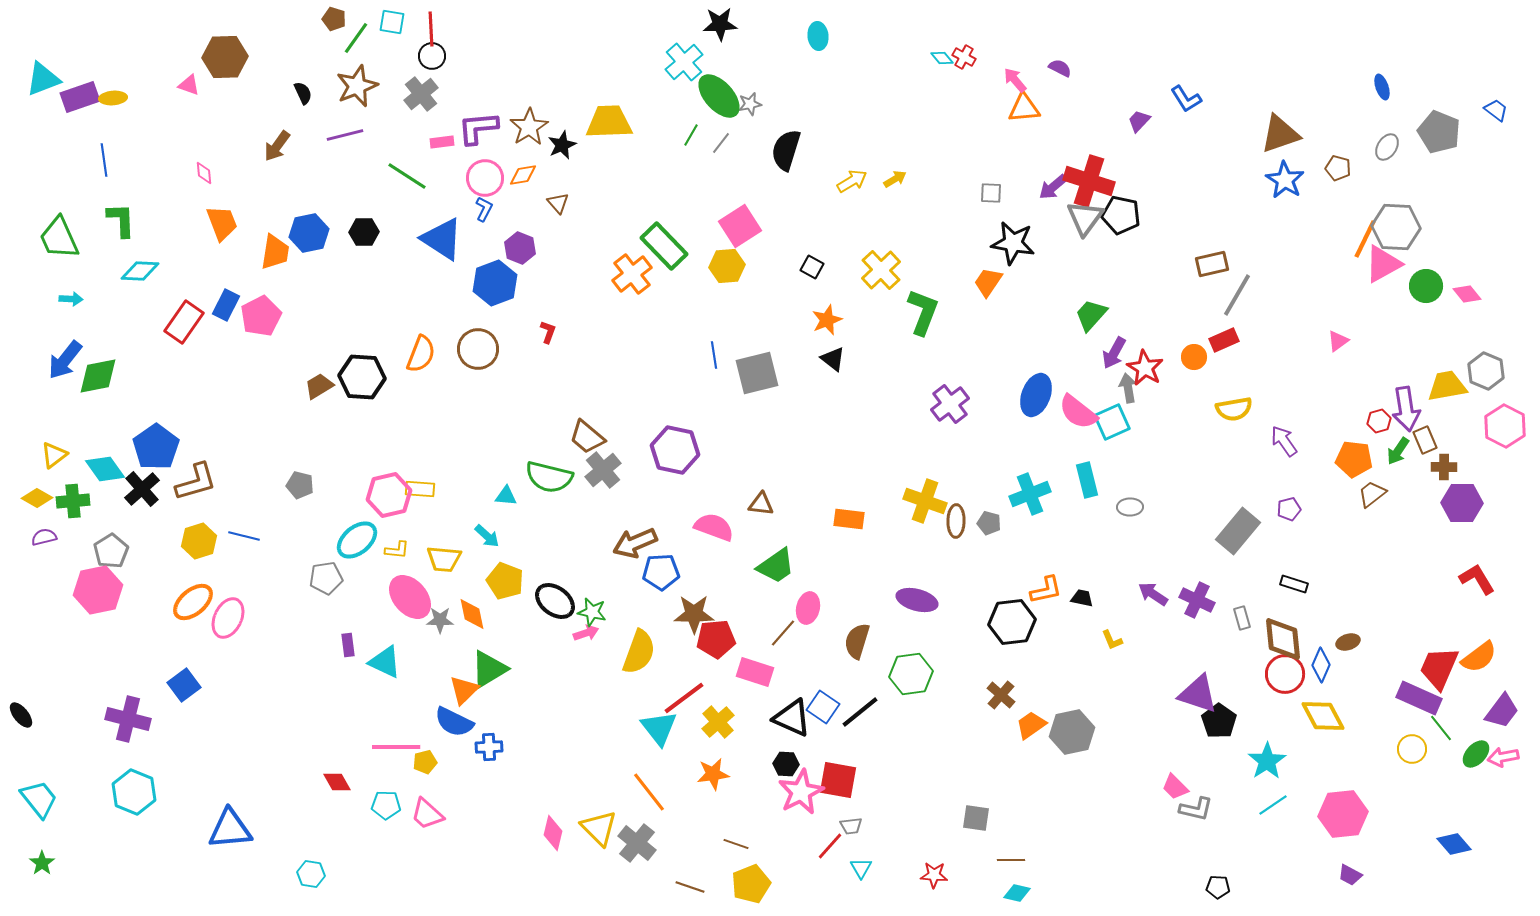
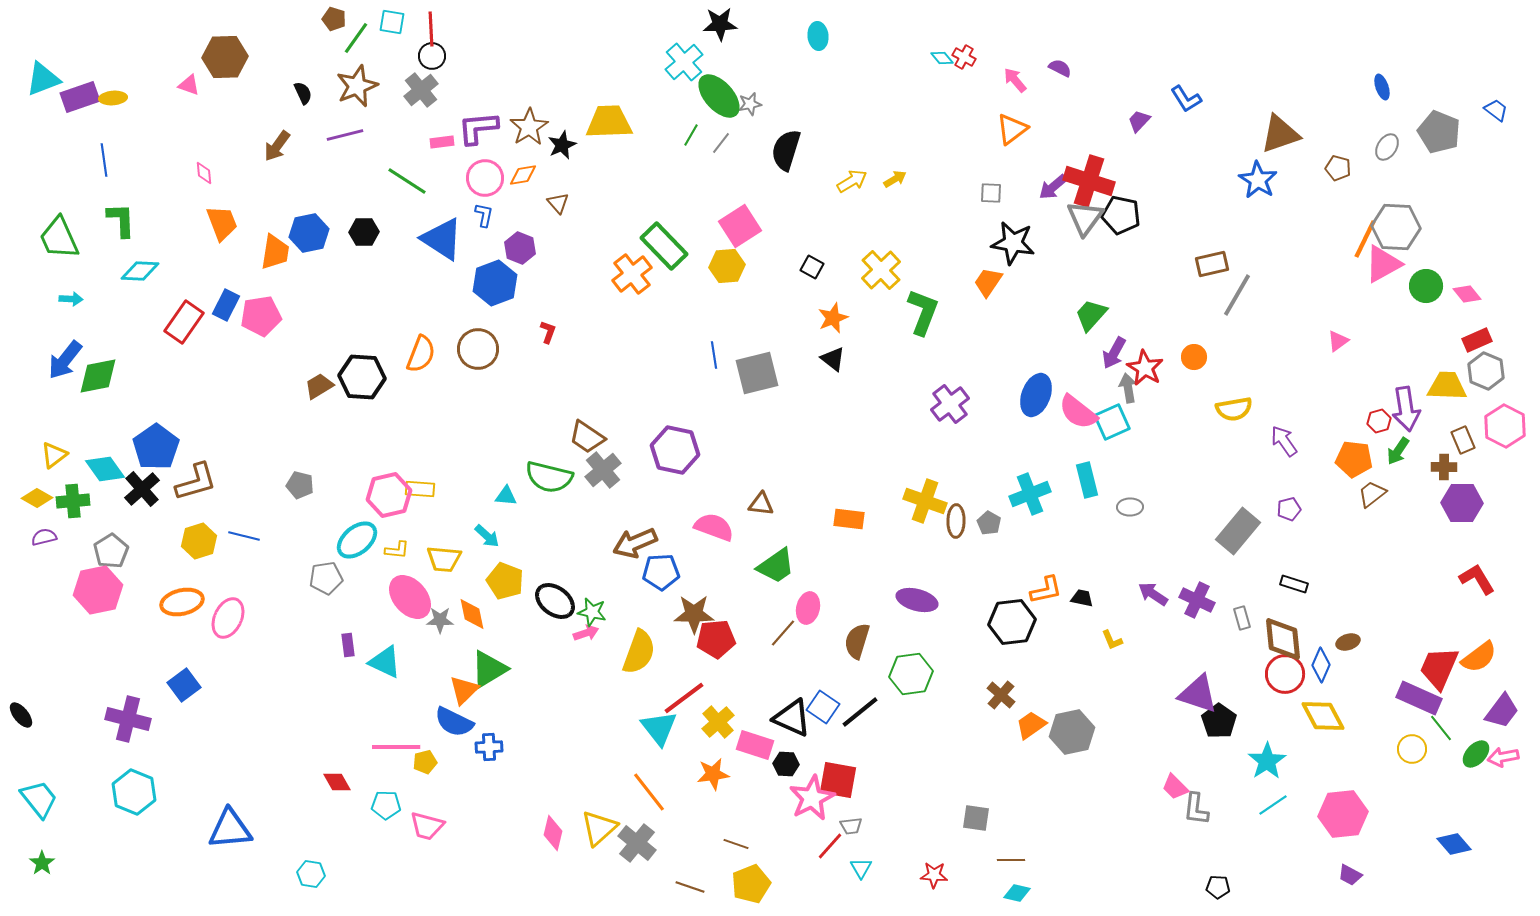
gray cross at (421, 94): moved 4 px up
orange triangle at (1024, 108): moved 12 px left, 21 px down; rotated 32 degrees counterclockwise
green line at (407, 176): moved 5 px down
blue star at (1285, 180): moved 27 px left
blue L-shape at (484, 209): moved 6 px down; rotated 15 degrees counterclockwise
pink pentagon at (261, 316): rotated 18 degrees clockwise
orange star at (827, 320): moved 6 px right, 2 px up
red rectangle at (1224, 340): moved 253 px right
yellow trapezoid at (1447, 386): rotated 12 degrees clockwise
brown trapezoid at (587, 437): rotated 6 degrees counterclockwise
brown rectangle at (1425, 440): moved 38 px right
gray pentagon at (989, 523): rotated 15 degrees clockwise
orange ellipse at (193, 602): moved 11 px left; rotated 27 degrees clockwise
pink rectangle at (755, 672): moved 73 px down
pink star at (801, 792): moved 11 px right, 6 px down
gray L-shape at (1196, 809): rotated 84 degrees clockwise
pink trapezoid at (427, 814): moved 12 px down; rotated 27 degrees counterclockwise
yellow triangle at (599, 828): rotated 33 degrees clockwise
